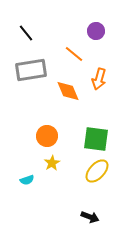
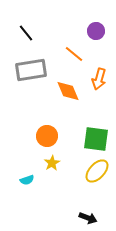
black arrow: moved 2 px left, 1 px down
